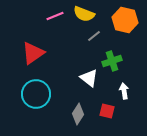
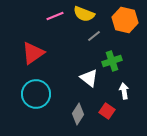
red square: rotated 21 degrees clockwise
